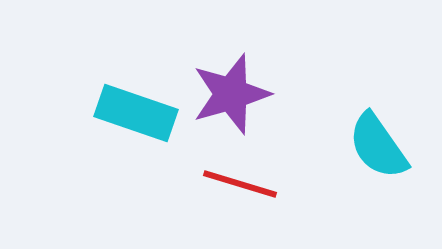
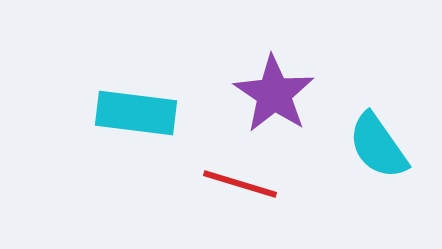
purple star: moved 43 px right; rotated 22 degrees counterclockwise
cyan rectangle: rotated 12 degrees counterclockwise
